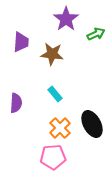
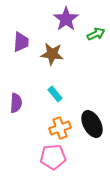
orange cross: rotated 25 degrees clockwise
